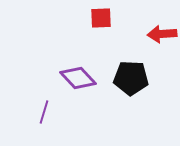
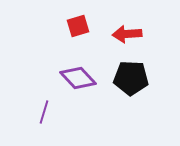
red square: moved 23 px left, 8 px down; rotated 15 degrees counterclockwise
red arrow: moved 35 px left
